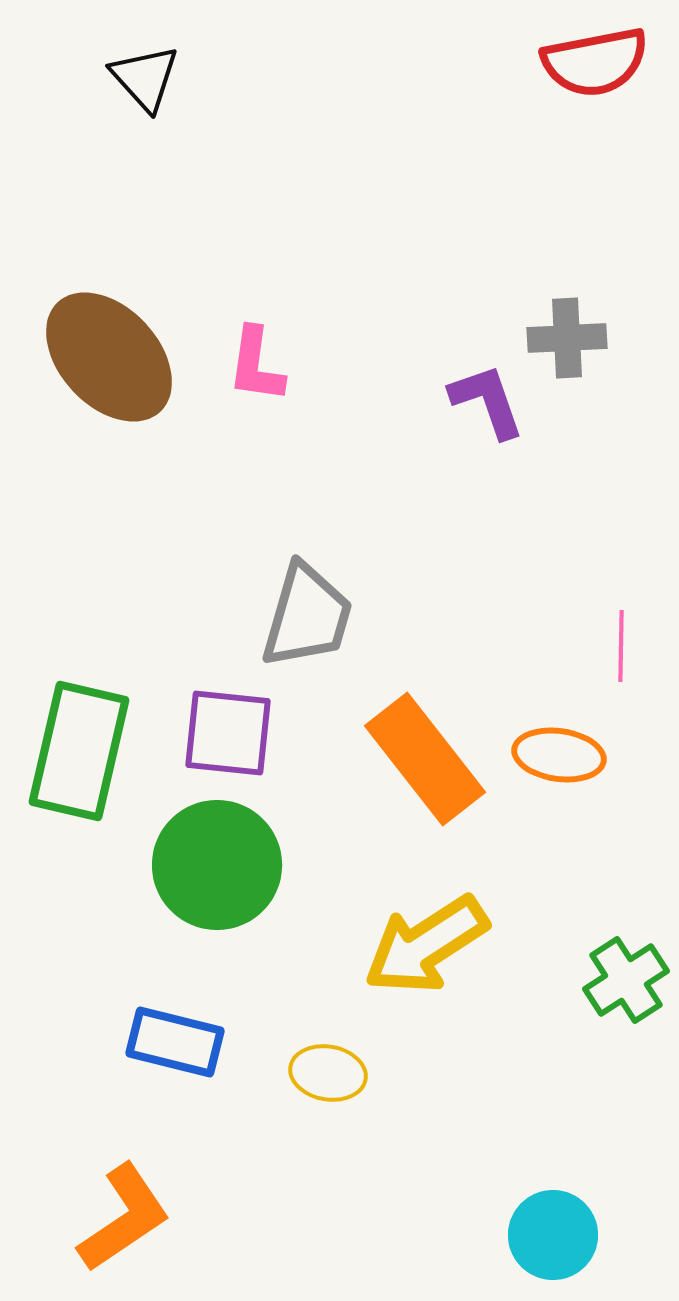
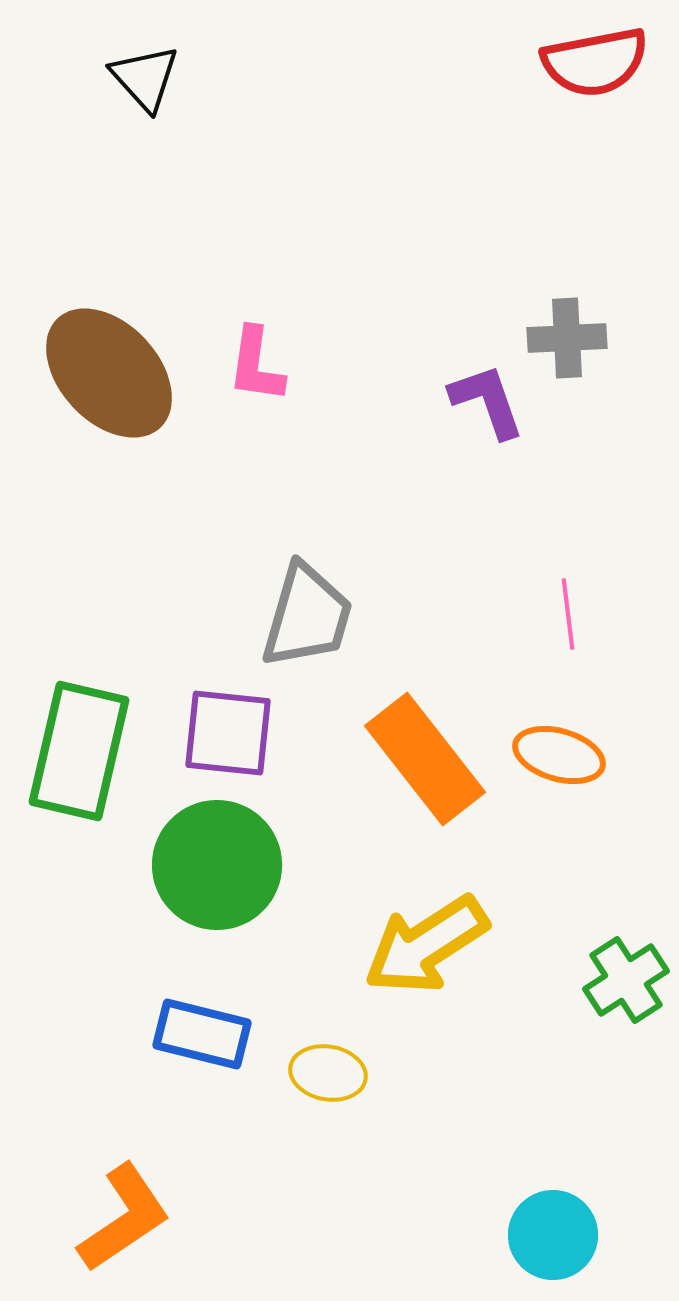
brown ellipse: moved 16 px down
pink line: moved 53 px left, 32 px up; rotated 8 degrees counterclockwise
orange ellipse: rotated 8 degrees clockwise
blue rectangle: moved 27 px right, 8 px up
